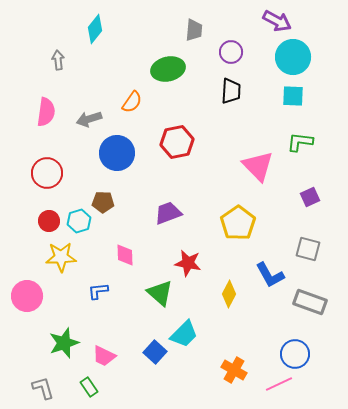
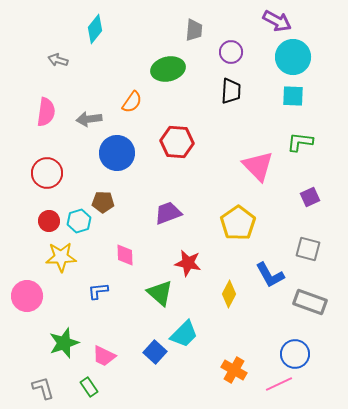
gray arrow at (58, 60): rotated 66 degrees counterclockwise
gray arrow at (89, 119): rotated 10 degrees clockwise
red hexagon at (177, 142): rotated 16 degrees clockwise
